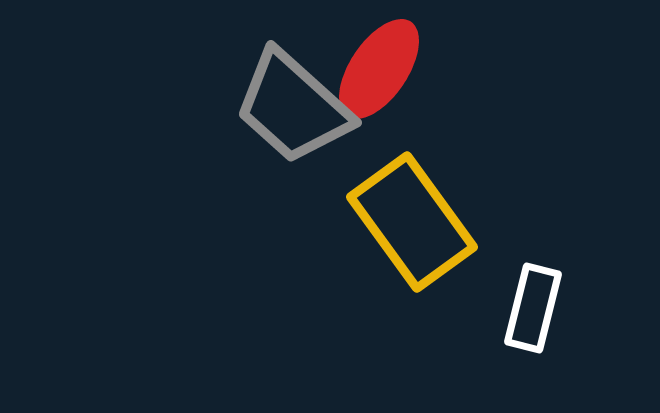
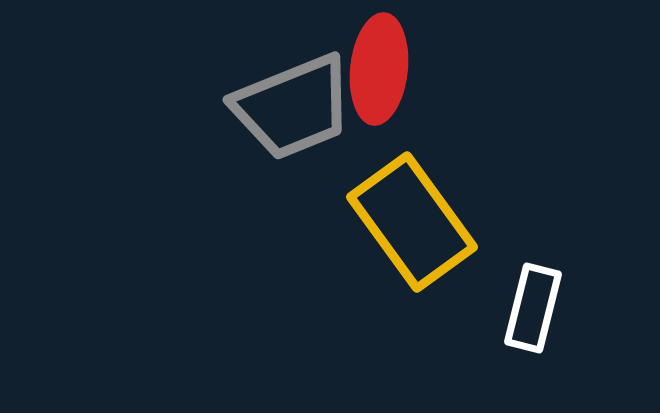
red ellipse: rotated 28 degrees counterclockwise
gray trapezoid: rotated 64 degrees counterclockwise
